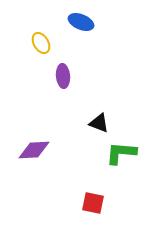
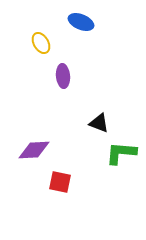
red square: moved 33 px left, 21 px up
